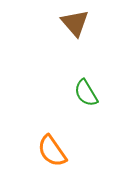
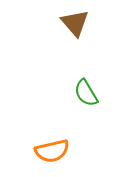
orange semicircle: rotated 68 degrees counterclockwise
